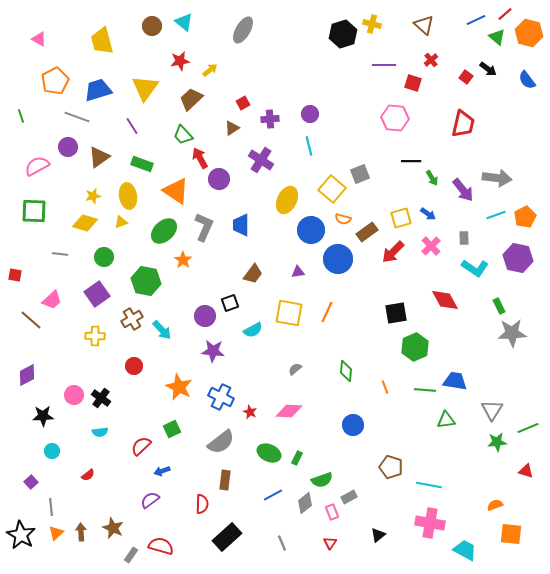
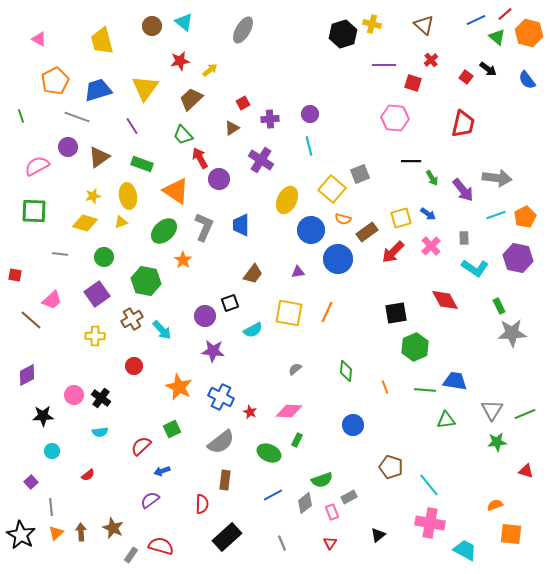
green line at (528, 428): moved 3 px left, 14 px up
green rectangle at (297, 458): moved 18 px up
cyan line at (429, 485): rotated 40 degrees clockwise
